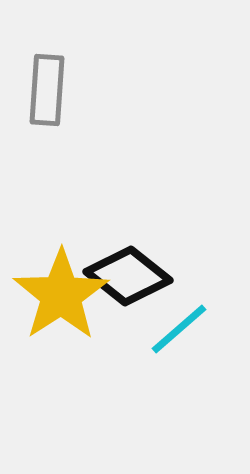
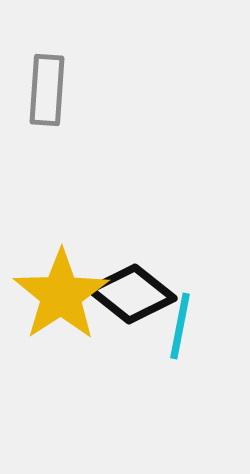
black diamond: moved 4 px right, 18 px down
cyan line: moved 1 px right, 3 px up; rotated 38 degrees counterclockwise
